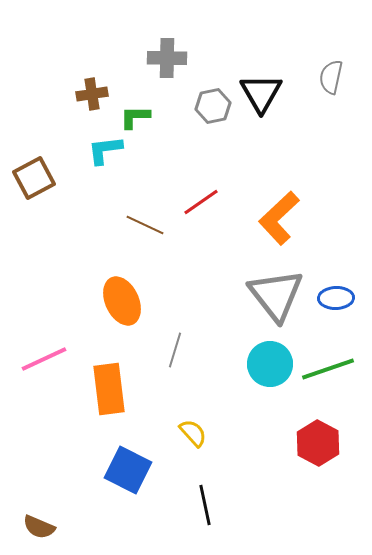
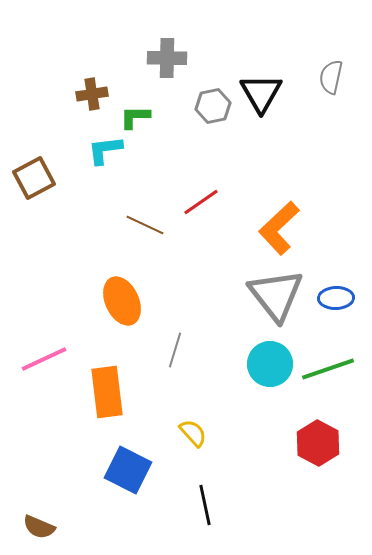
orange L-shape: moved 10 px down
orange rectangle: moved 2 px left, 3 px down
